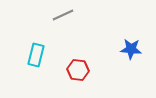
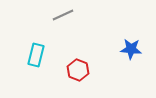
red hexagon: rotated 15 degrees clockwise
